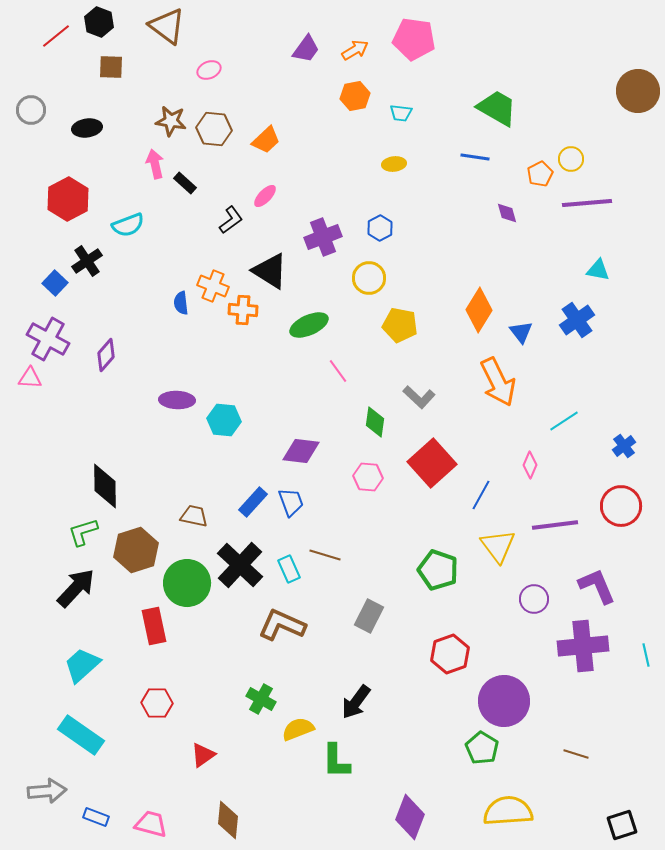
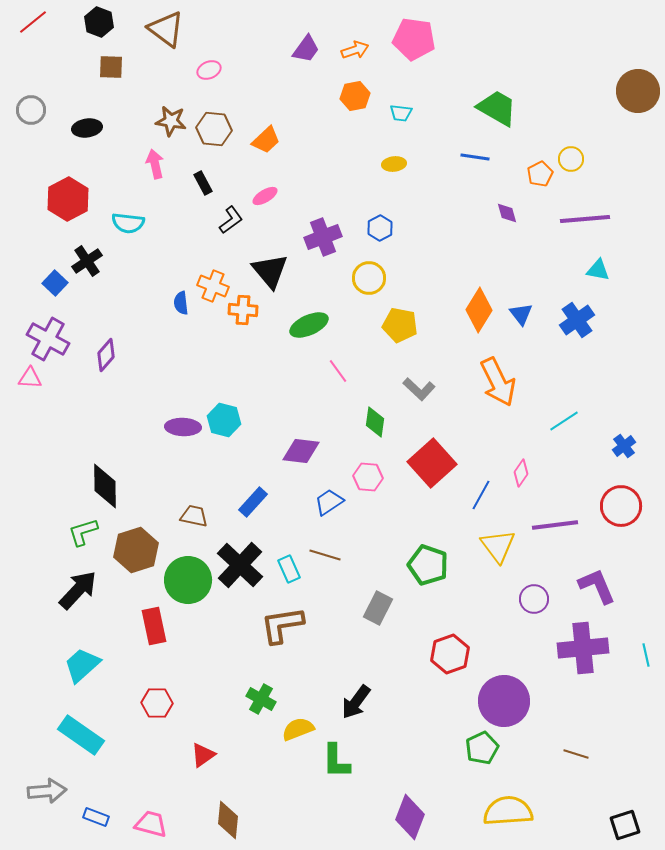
brown triangle at (167, 26): moved 1 px left, 3 px down
red line at (56, 36): moved 23 px left, 14 px up
orange arrow at (355, 50): rotated 12 degrees clockwise
black rectangle at (185, 183): moved 18 px right; rotated 20 degrees clockwise
pink ellipse at (265, 196): rotated 15 degrees clockwise
purple line at (587, 203): moved 2 px left, 16 px down
cyan semicircle at (128, 225): moved 2 px up; rotated 28 degrees clockwise
black triangle at (270, 271): rotated 18 degrees clockwise
blue triangle at (521, 332): moved 18 px up
gray L-shape at (419, 397): moved 8 px up
purple ellipse at (177, 400): moved 6 px right, 27 px down
cyan hexagon at (224, 420): rotated 8 degrees clockwise
pink diamond at (530, 465): moved 9 px left, 8 px down; rotated 12 degrees clockwise
blue trapezoid at (291, 502): moved 38 px right; rotated 104 degrees counterclockwise
green pentagon at (438, 570): moved 10 px left, 5 px up
green circle at (187, 583): moved 1 px right, 3 px up
black arrow at (76, 588): moved 2 px right, 2 px down
gray rectangle at (369, 616): moved 9 px right, 8 px up
brown L-shape at (282, 625): rotated 33 degrees counterclockwise
purple cross at (583, 646): moved 2 px down
green pentagon at (482, 748): rotated 16 degrees clockwise
black square at (622, 825): moved 3 px right
